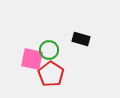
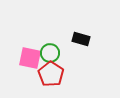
green circle: moved 1 px right, 3 px down
pink square: moved 2 px left, 1 px up
